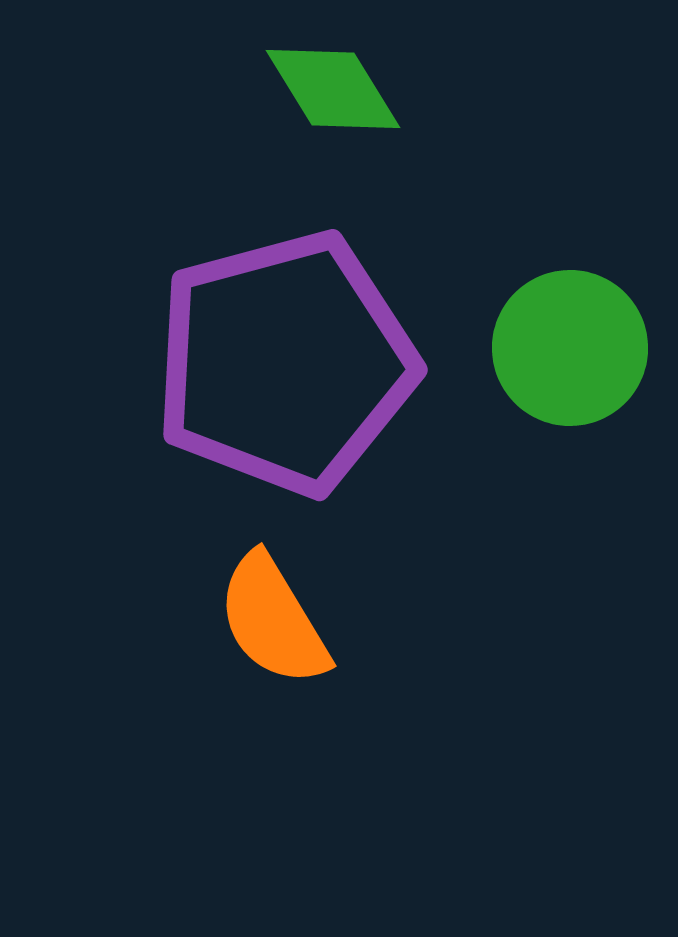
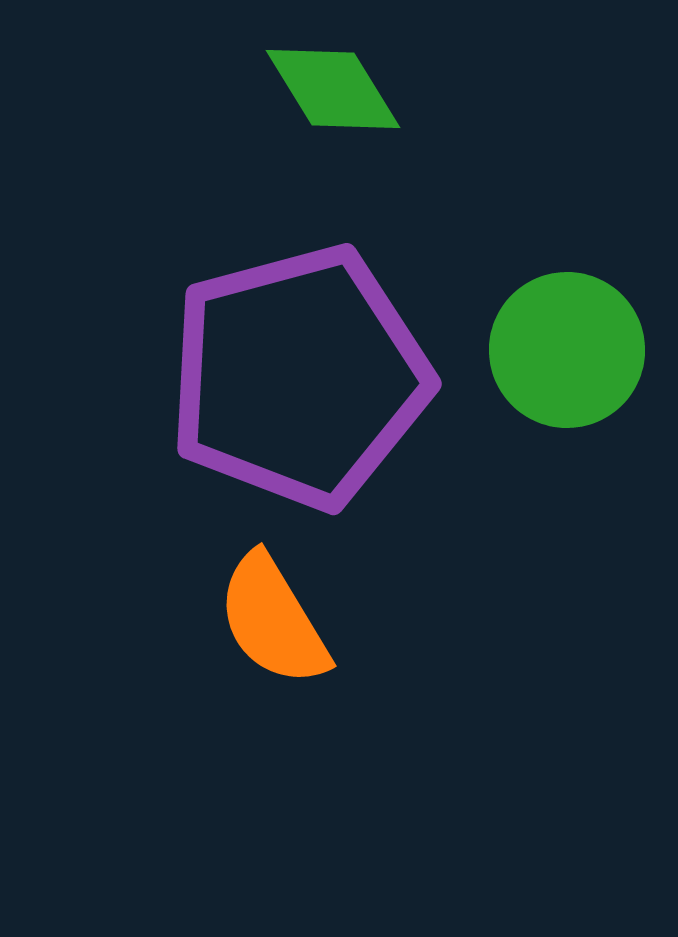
green circle: moved 3 px left, 2 px down
purple pentagon: moved 14 px right, 14 px down
